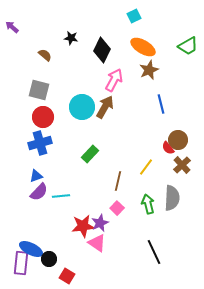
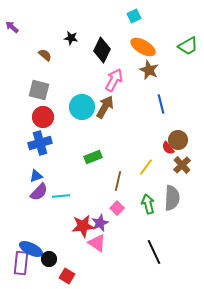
brown star: rotated 24 degrees counterclockwise
green rectangle: moved 3 px right, 3 px down; rotated 24 degrees clockwise
